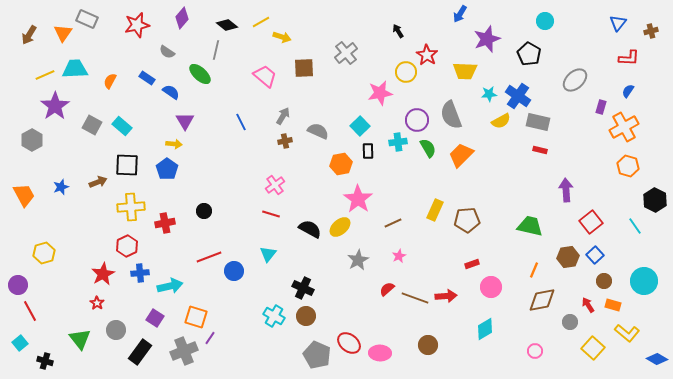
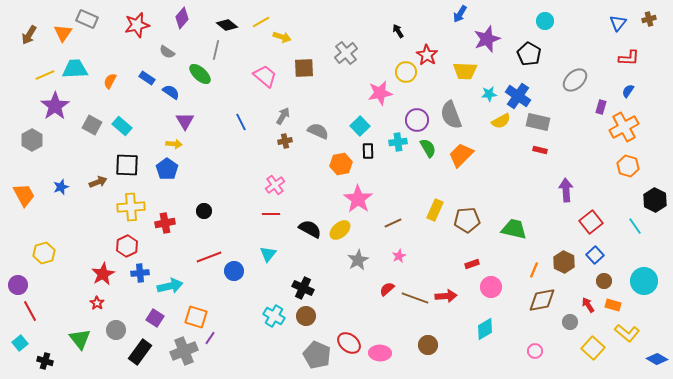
brown cross at (651, 31): moved 2 px left, 12 px up
red line at (271, 214): rotated 18 degrees counterclockwise
green trapezoid at (530, 226): moved 16 px left, 3 px down
yellow ellipse at (340, 227): moved 3 px down
brown hexagon at (568, 257): moved 4 px left, 5 px down; rotated 25 degrees counterclockwise
